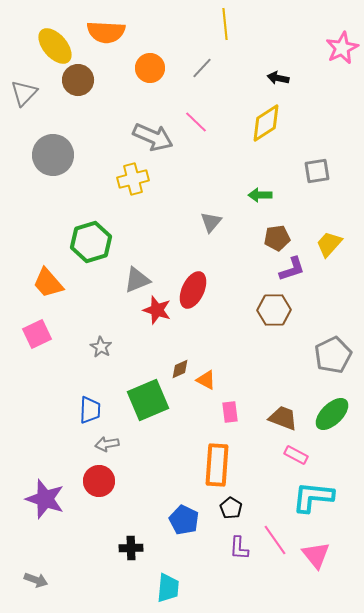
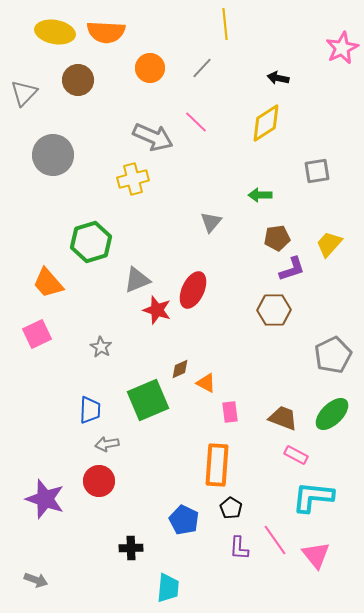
yellow ellipse at (55, 46): moved 14 px up; rotated 39 degrees counterclockwise
orange triangle at (206, 380): moved 3 px down
